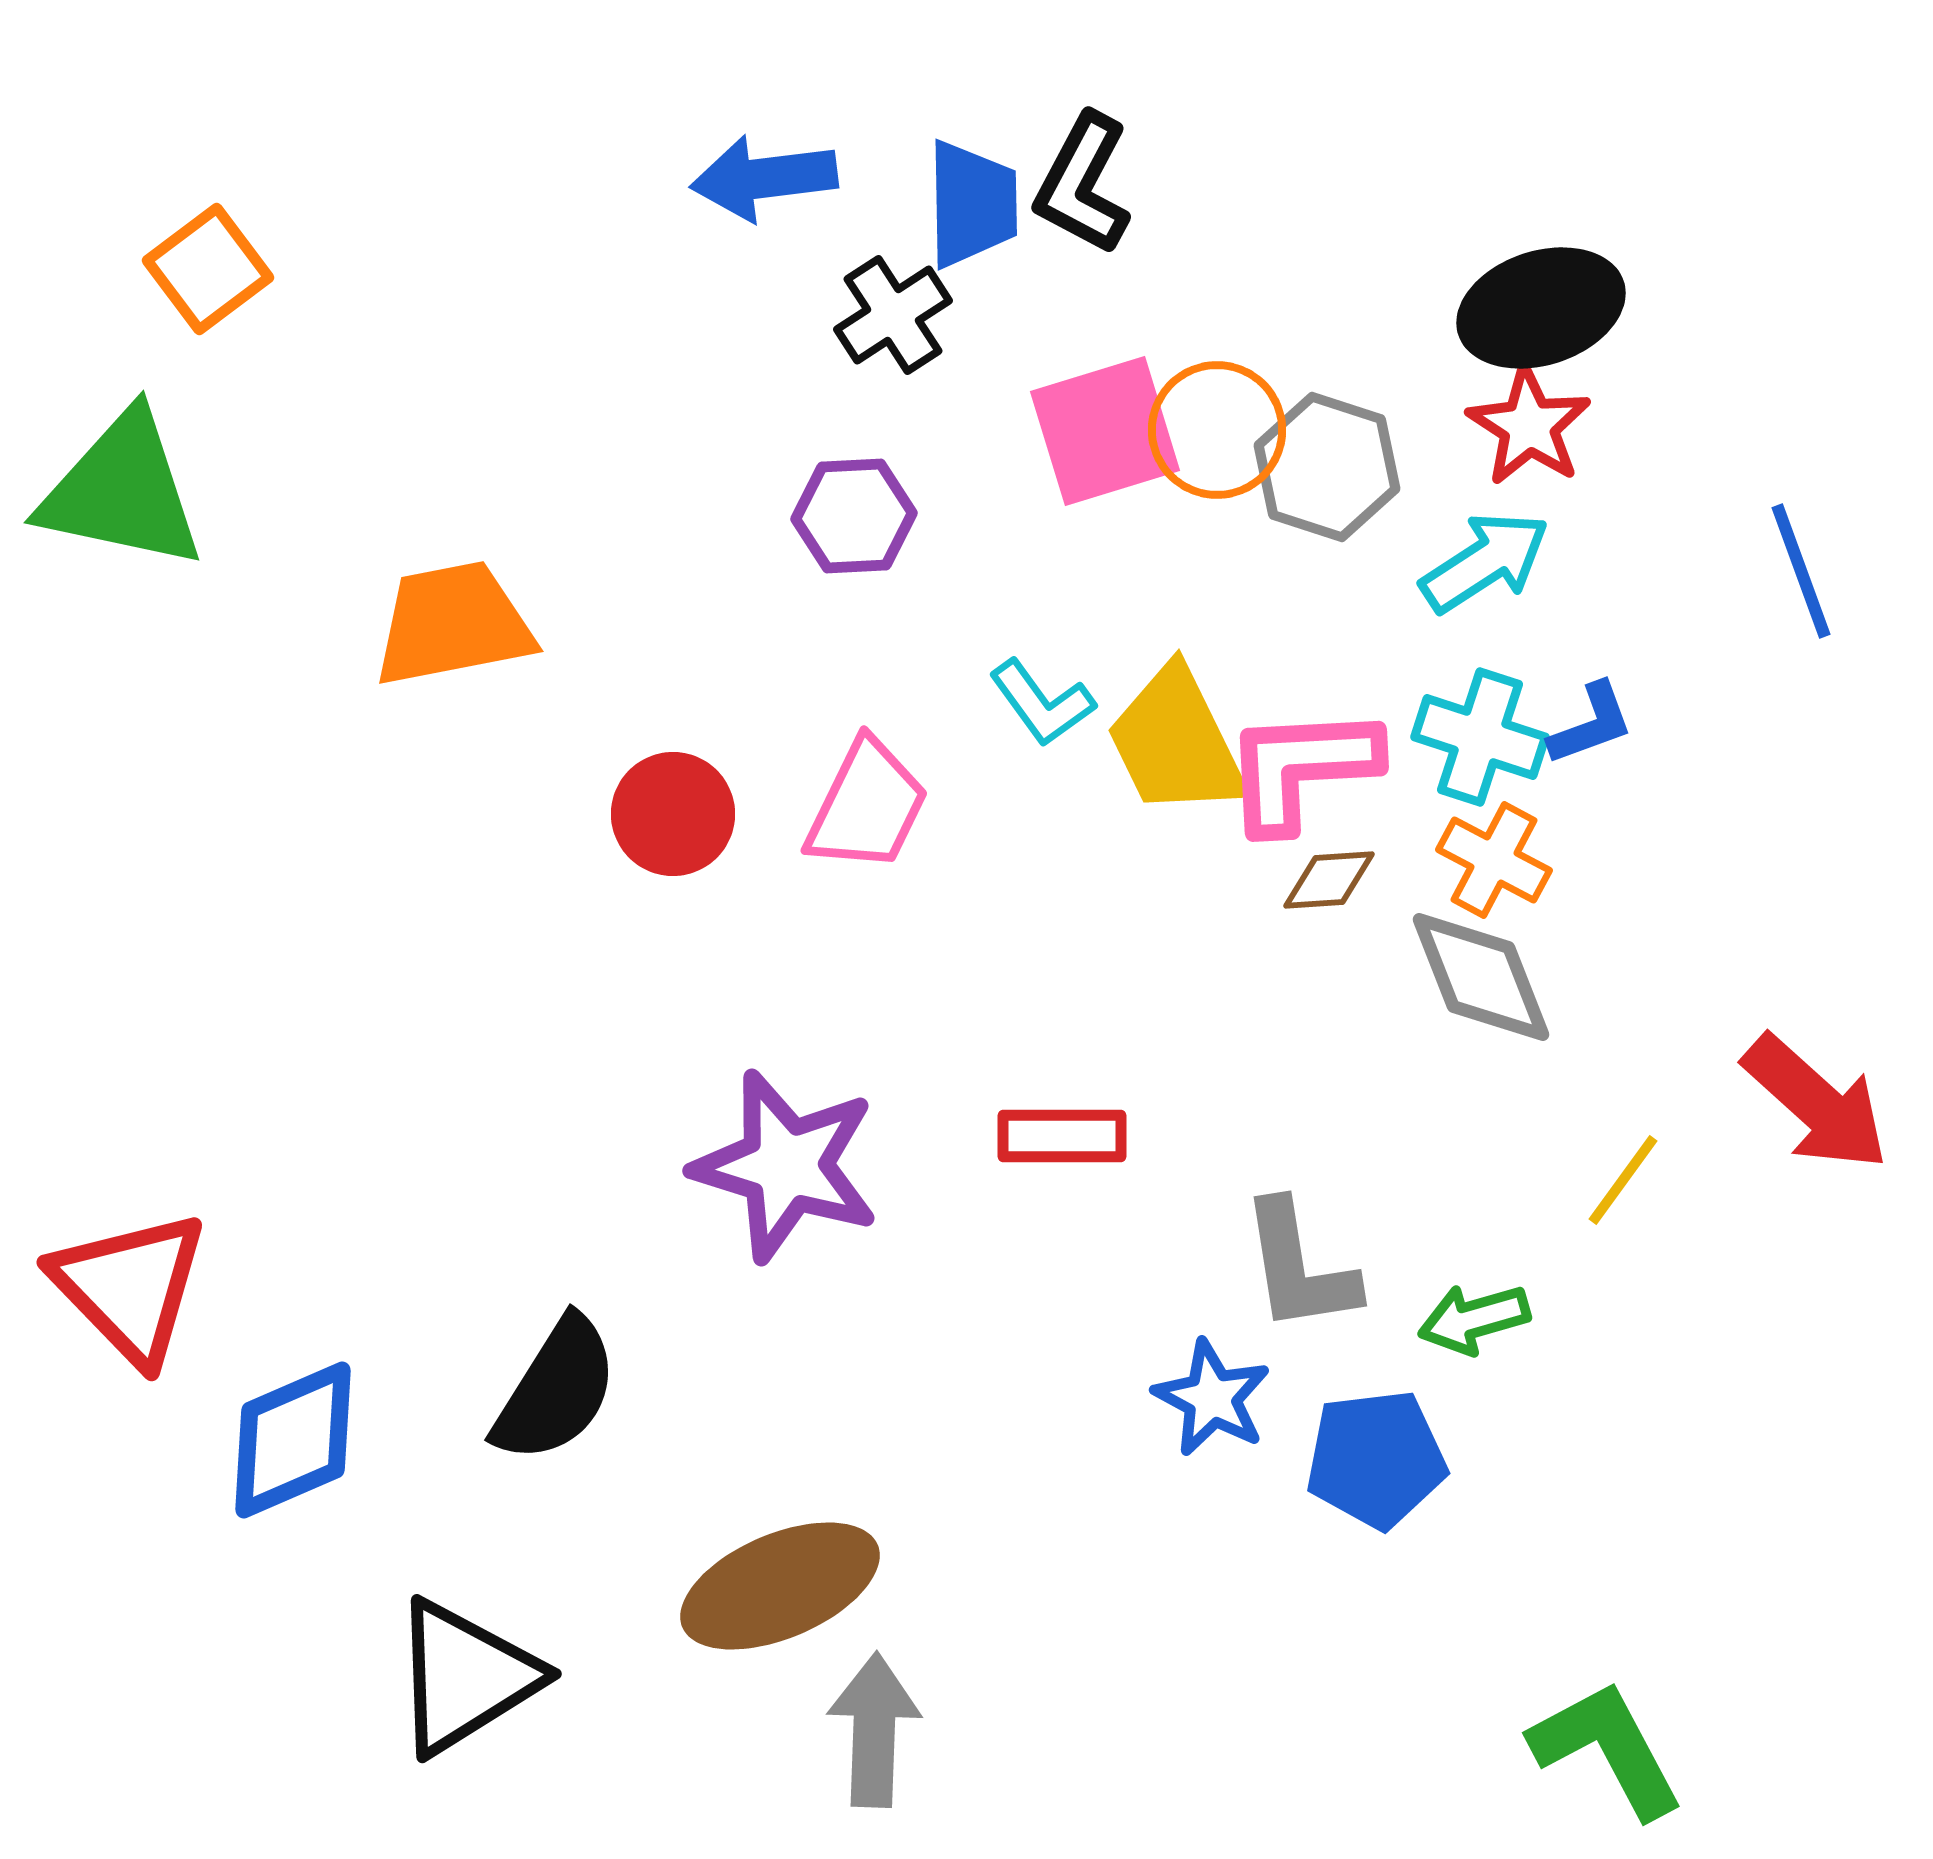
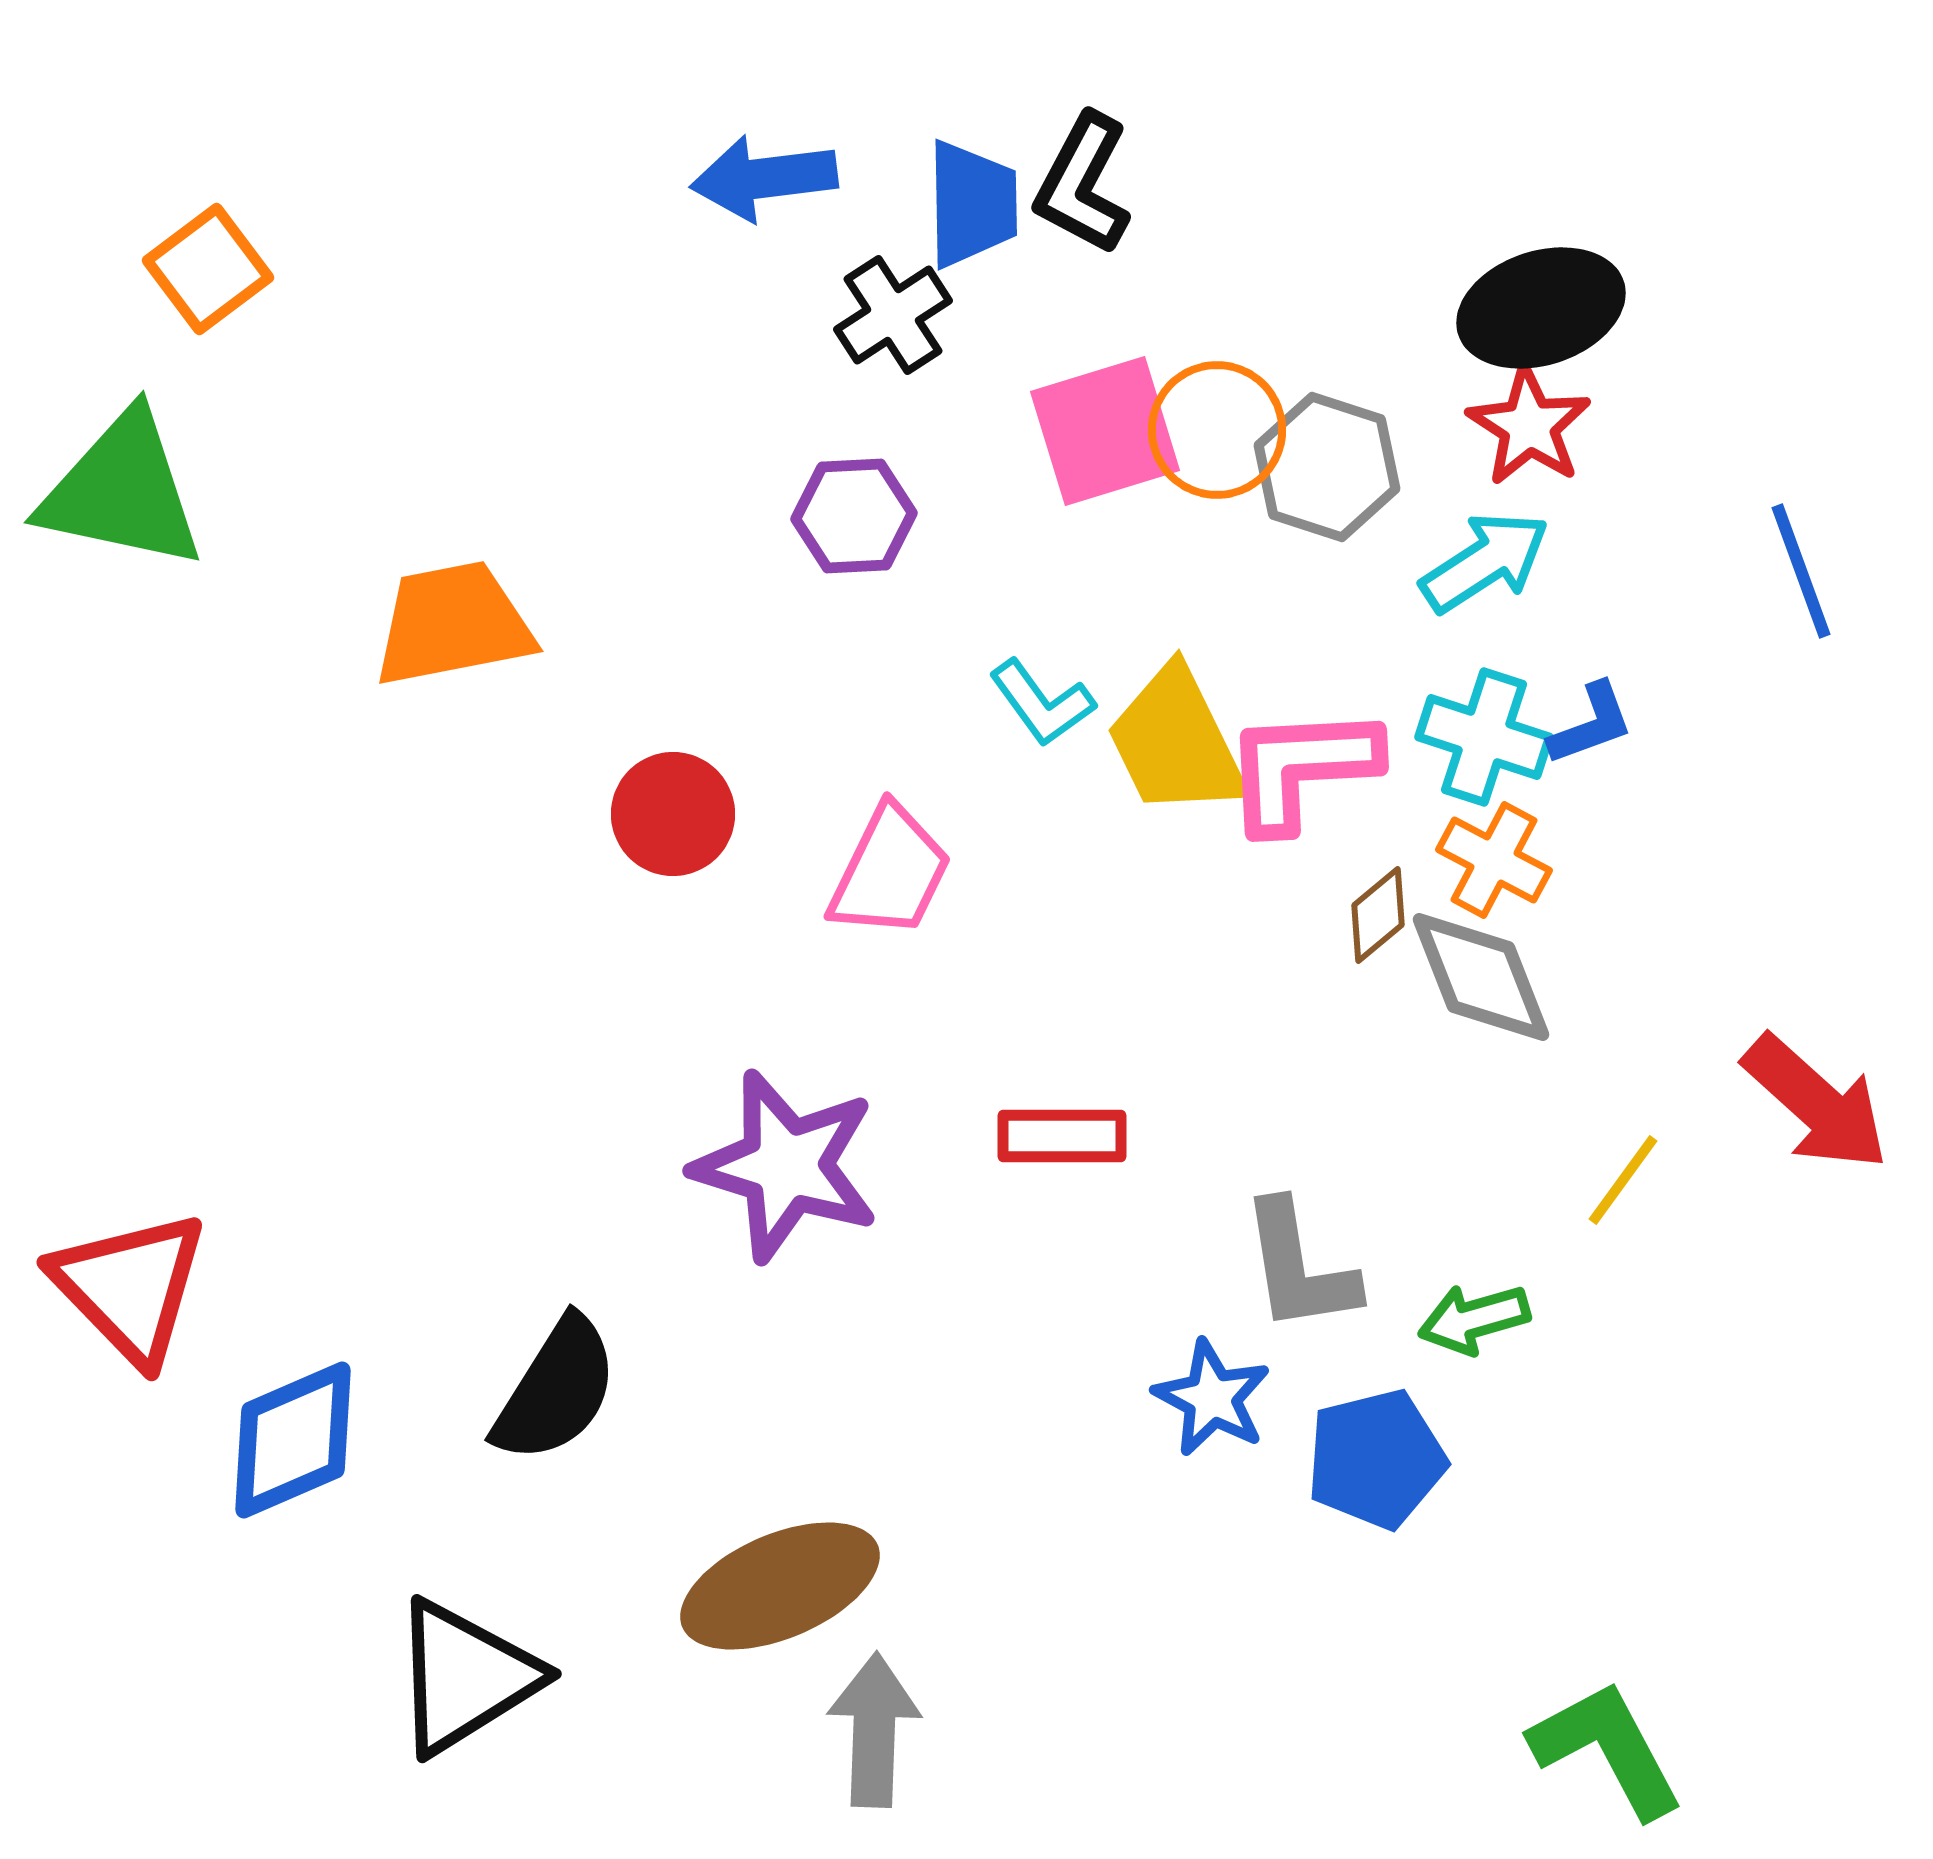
cyan cross: moved 4 px right
pink trapezoid: moved 23 px right, 66 px down
brown diamond: moved 49 px right, 35 px down; rotated 36 degrees counterclockwise
blue pentagon: rotated 7 degrees counterclockwise
